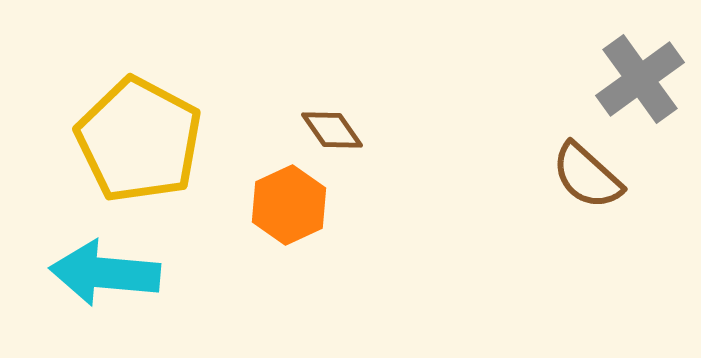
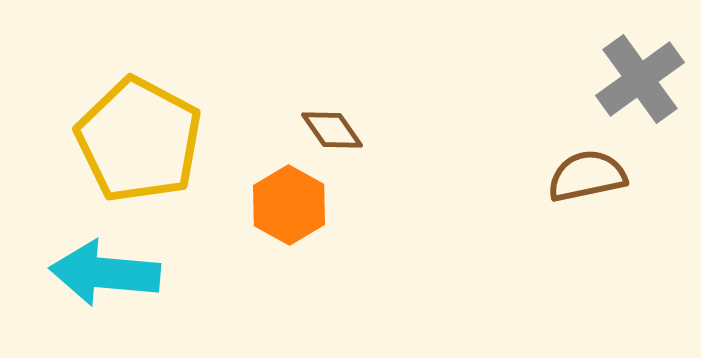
brown semicircle: rotated 126 degrees clockwise
orange hexagon: rotated 6 degrees counterclockwise
